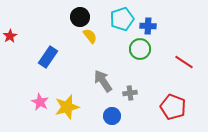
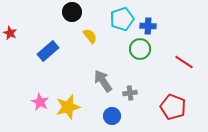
black circle: moved 8 px left, 5 px up
red star: moved 3 px up; rotated 16 degrees counterclockwise
blue rectangle: moved 6 px up; rotated 15 degrees clockwise
yellow star: moved 1 px right
